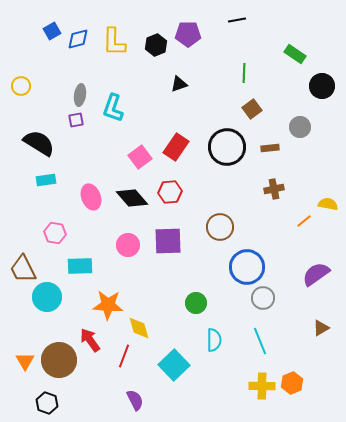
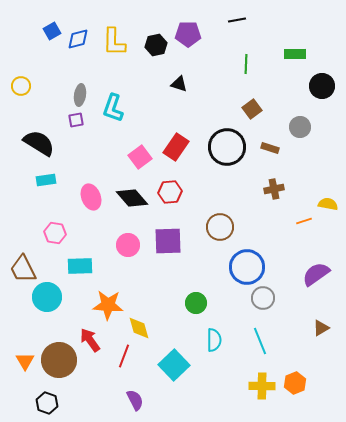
black hexagon at (156, 45): rotated 10 degrees clockwise
green rectangle at (295, 54): rotated 35 degrees counterclockwise
green line at (244, 73): moved 2 px right, 9 px up
black triangle at (179, 84): rotated 36 degrees clockwise
brown rectangle at (270, 148): rotated 24 degrees clockwise
orange line at (304, 221): rotated 21 degrees clockwise
orange hexagon at (292, 383): moved 3 px right
